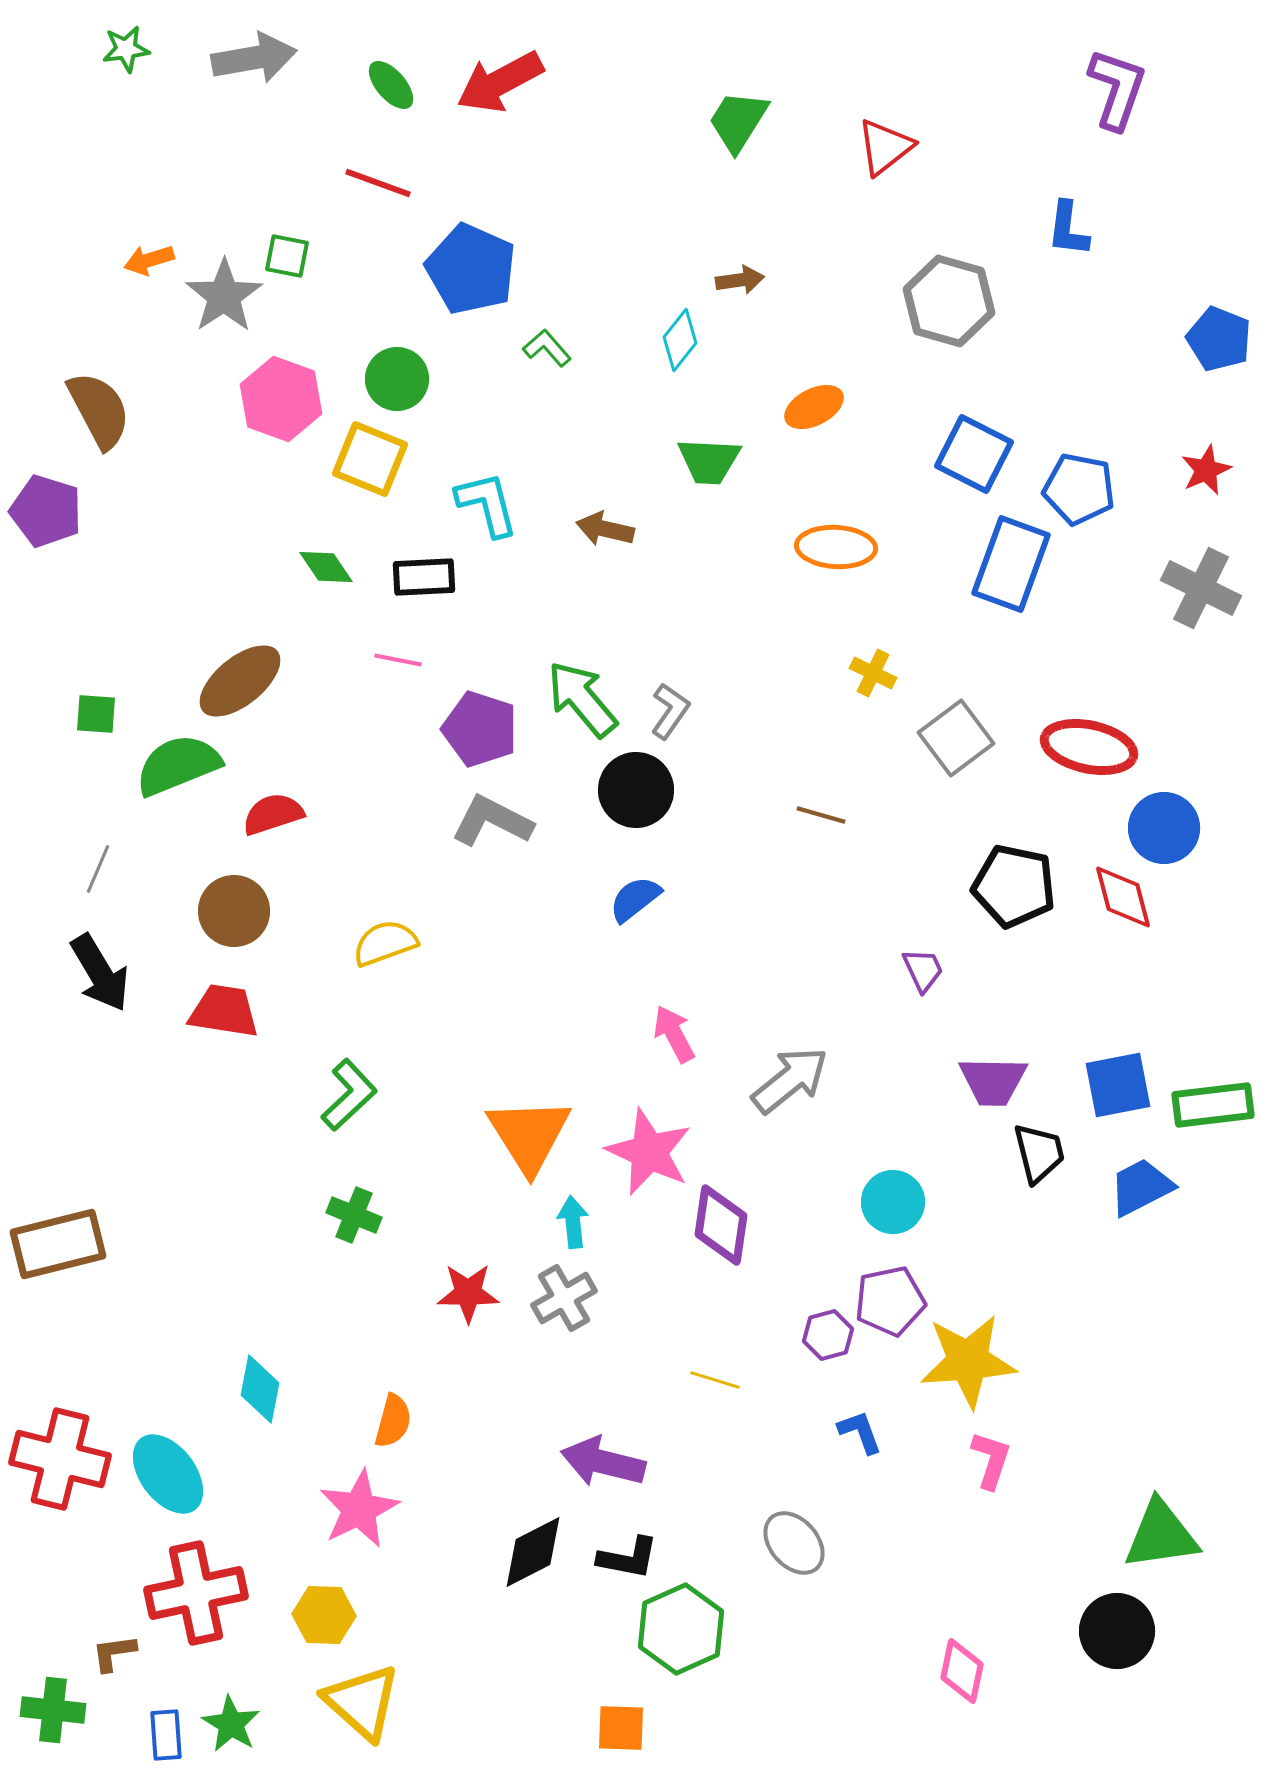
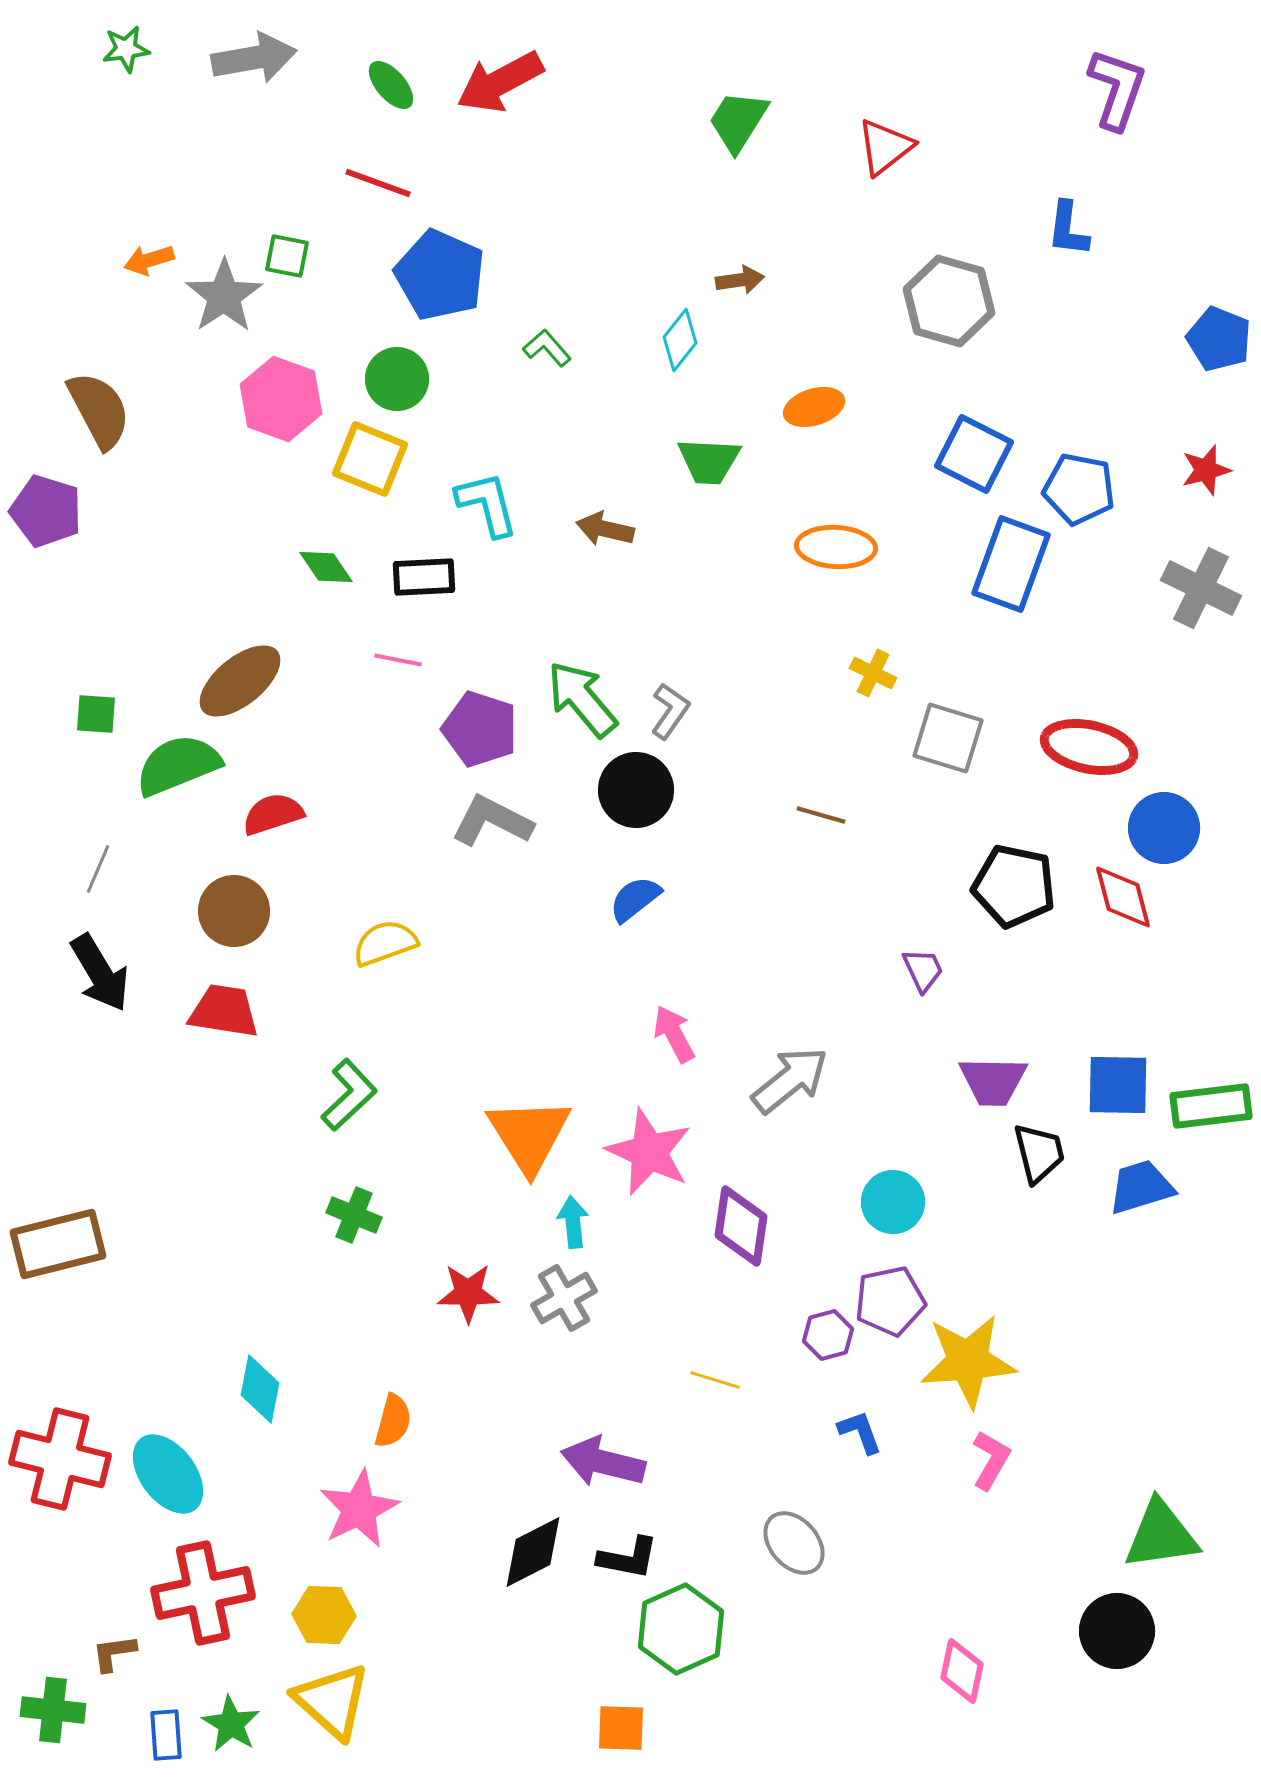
blue pentagon at (471, 269): moved 31 px left, 6 px down
orange ellipse at (814, 407): rotated 10 degrees clockwise
red star at (1206, 470): rotated 9 degrees clockwise
gray square at (956, 738): moved 8 px left; rotated 36 degrees counterclockwise
blue square at (1118, 1085): rotated 12 degrees clockwise
green rectangle at (1213, 1105): moved 2 px left, 1 px down
blue trapezoid at (1141, 1187): rotated 10 degrees clockwise
purple diamond at (721, 1225): moved 20 px right, 1 px down
pink L-shape at (991, 1460): rotated 12 degrees clockwise
red cross at (196, 1593): moved 7 px right
yellow triangle at (362, 1702): moved 30 px left, 1 px up
